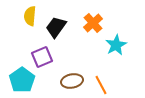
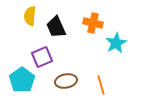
orange cross: rotated 36 degrees counterclockwise
black trapezoid: rotated 60 degrees counterclockwise
cyan star: moved 2 px up
brown ellipse: moved 6 px left
orange line: rotated 12 degrees clockwise
